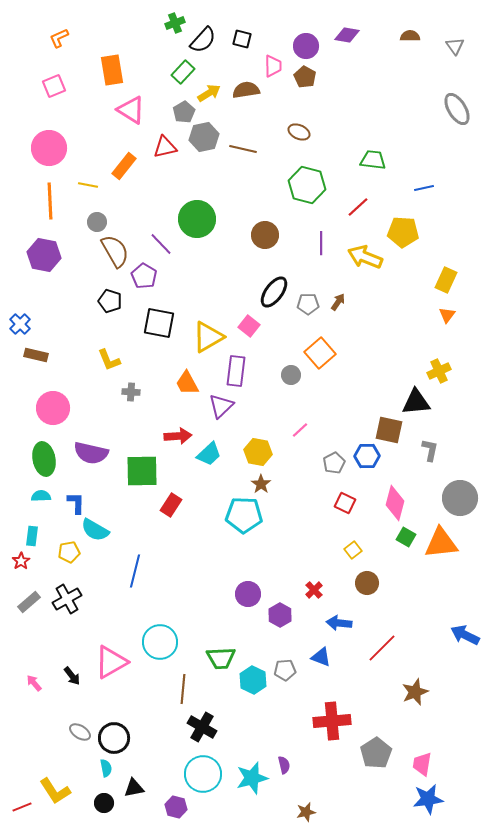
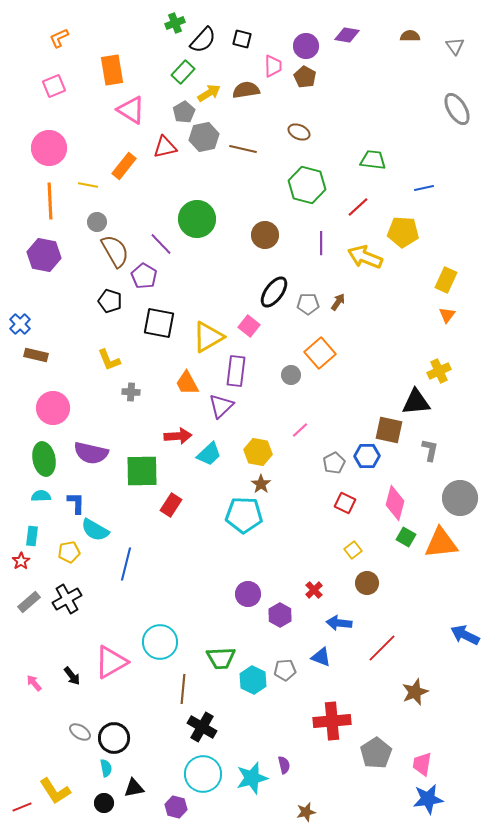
blue line at (135, 571): moved 9 px left, 7 px up
